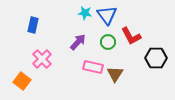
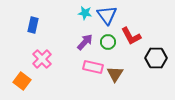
purple arrow: moved 7 px right
